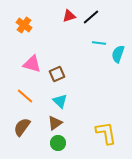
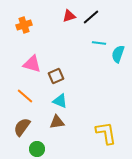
orange cross: rotated 35 degrees clockwise
brown square: moved 1 px left, 2 px down
cyan triangle: rotated 21 degrees counterclockwise
brown triangle: moved 2 px right, 1 px up; rotated 28 degrees clockwise
green circle: moved 21 px left, 6 px down
